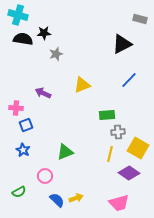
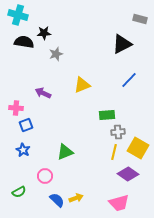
black semicircle: moved 1 px right, 3 px down
yellow line: moved 4 px right, 2 px up
purple diamond: moved 1 px left, 1 px down
